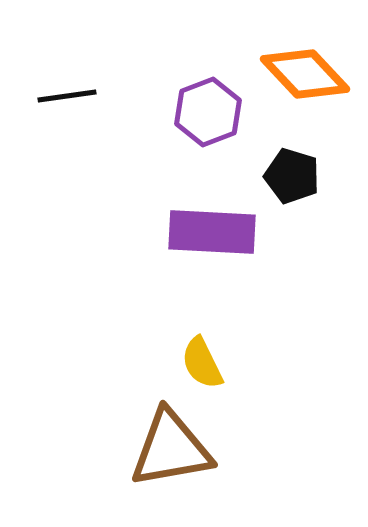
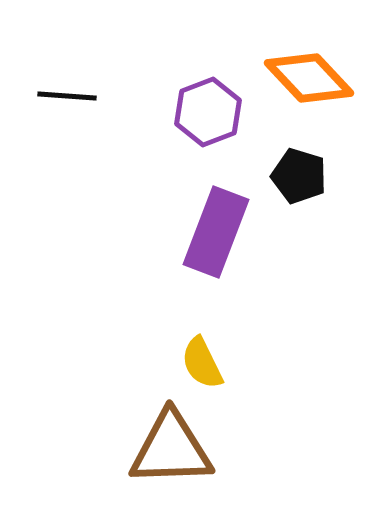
orange diamond: moved 4 px right, 4 px down
black line: rotated 12 degrees clockwise
black pentagon: moved 7 px right
purple rectangle: moved 4 px right; rotated 72 degrees counterclockwise
brown triangle: rotated 8 degrees clockwise
